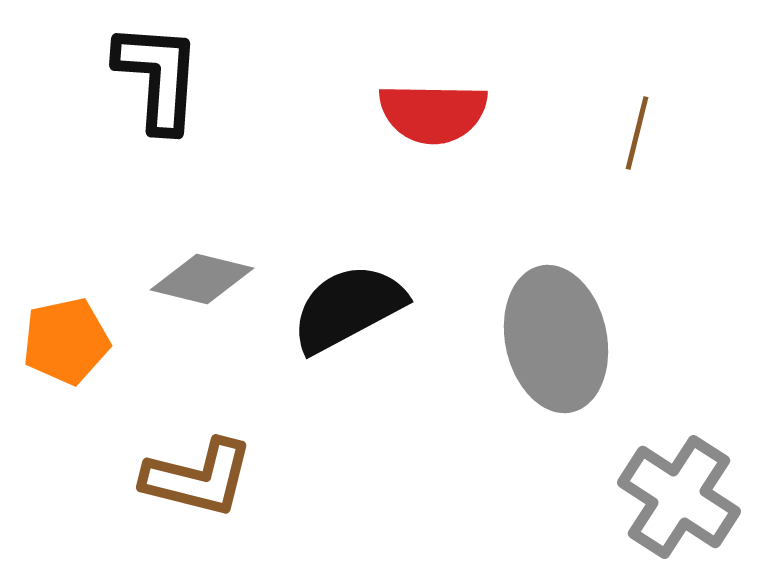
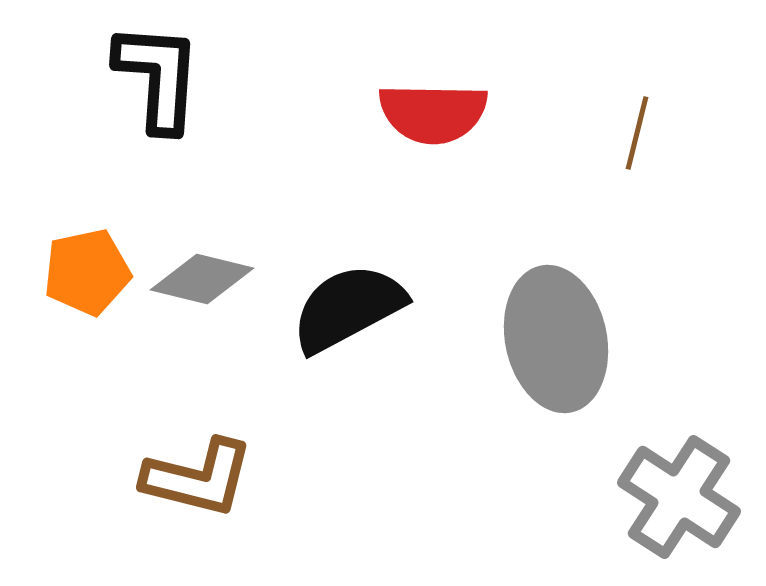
orange pentagon: moved 21 px right, 69 px up
